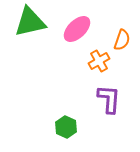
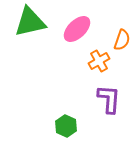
green hexagon: moved 1 px up
